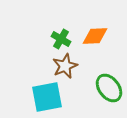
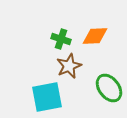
green cross: rotated 12 degrees counterclockwise
brown star: moved 4 px right
